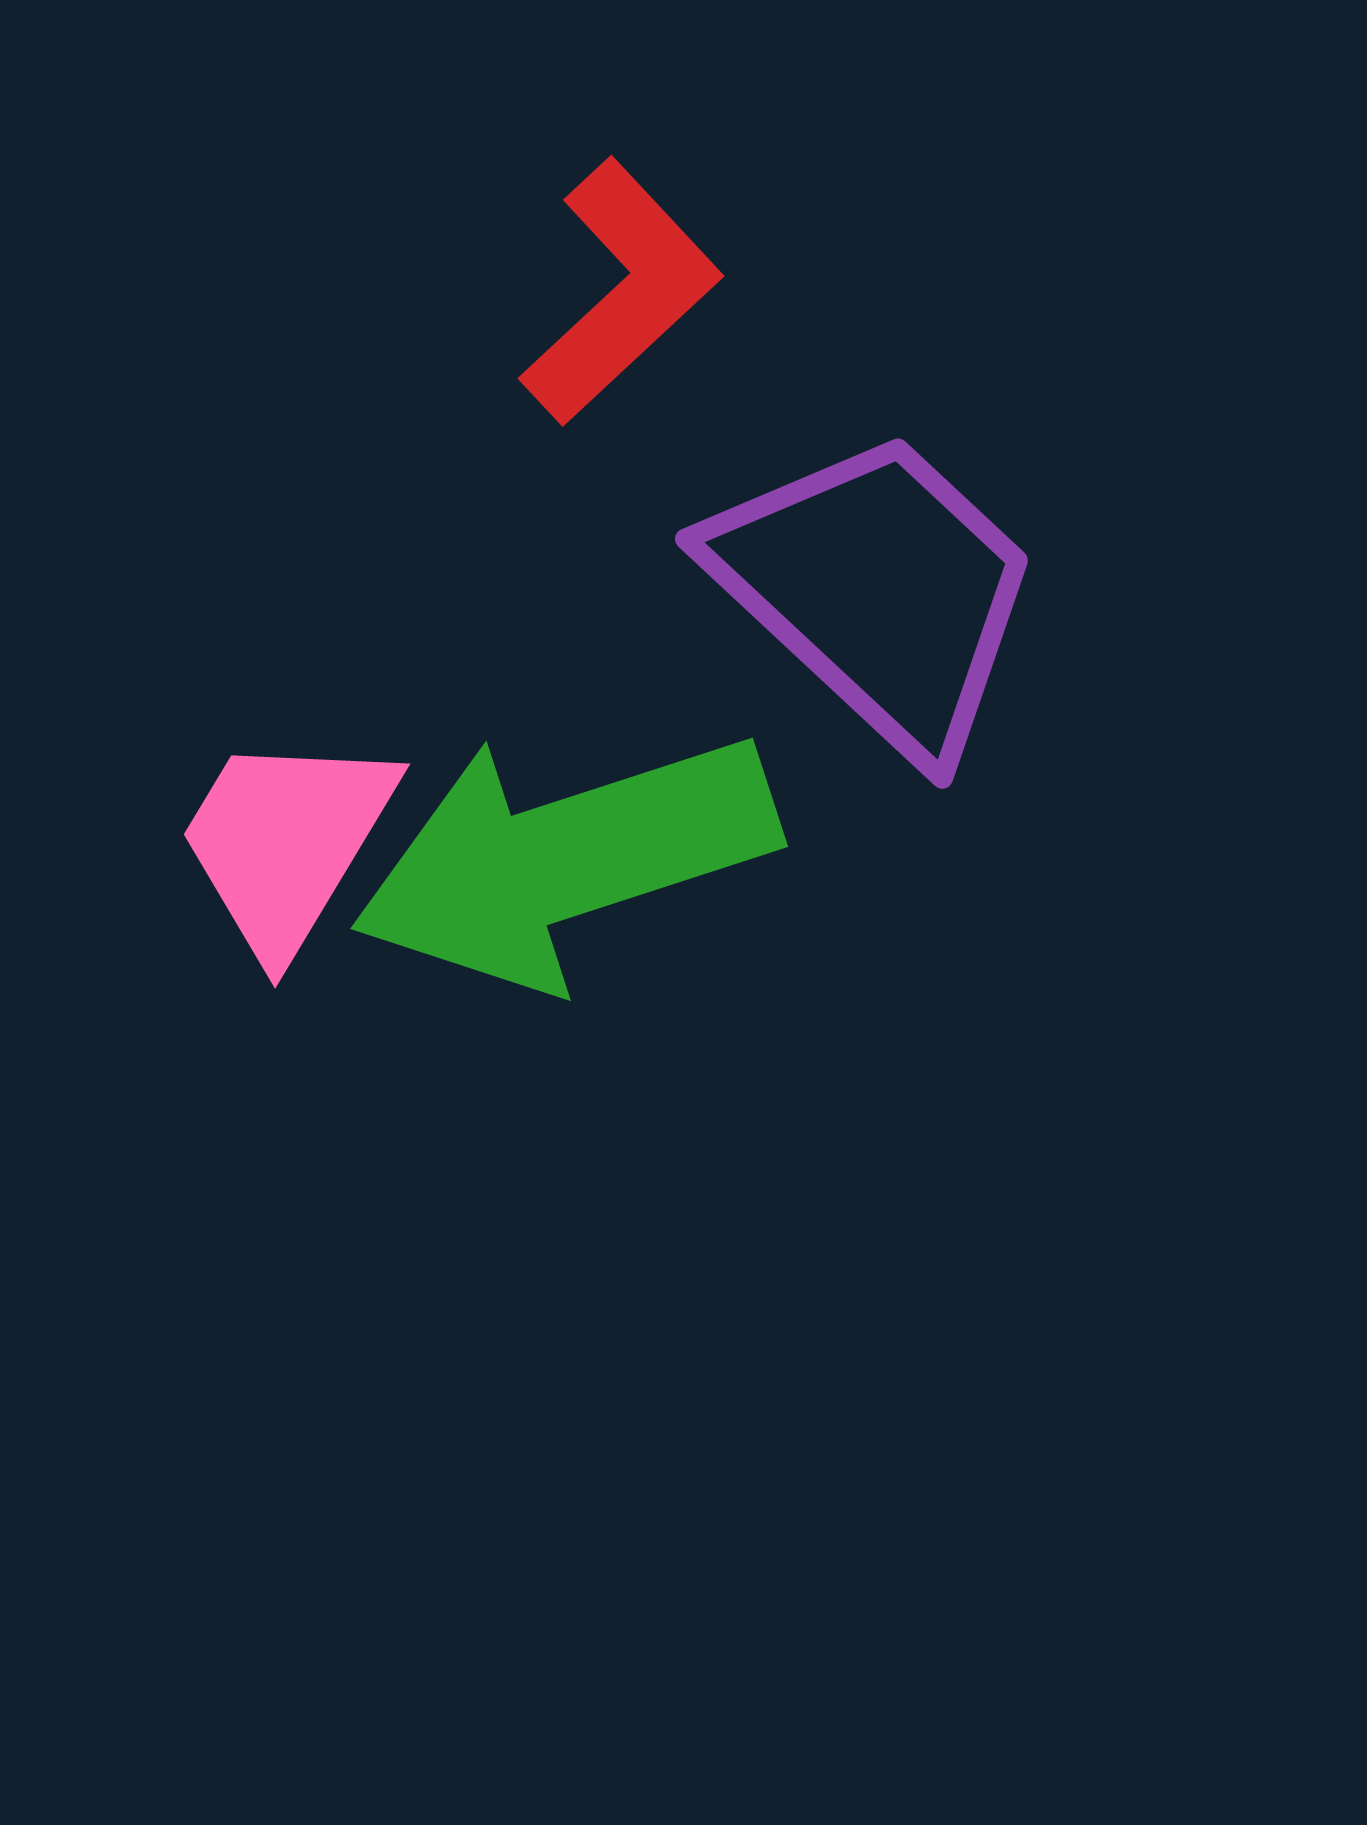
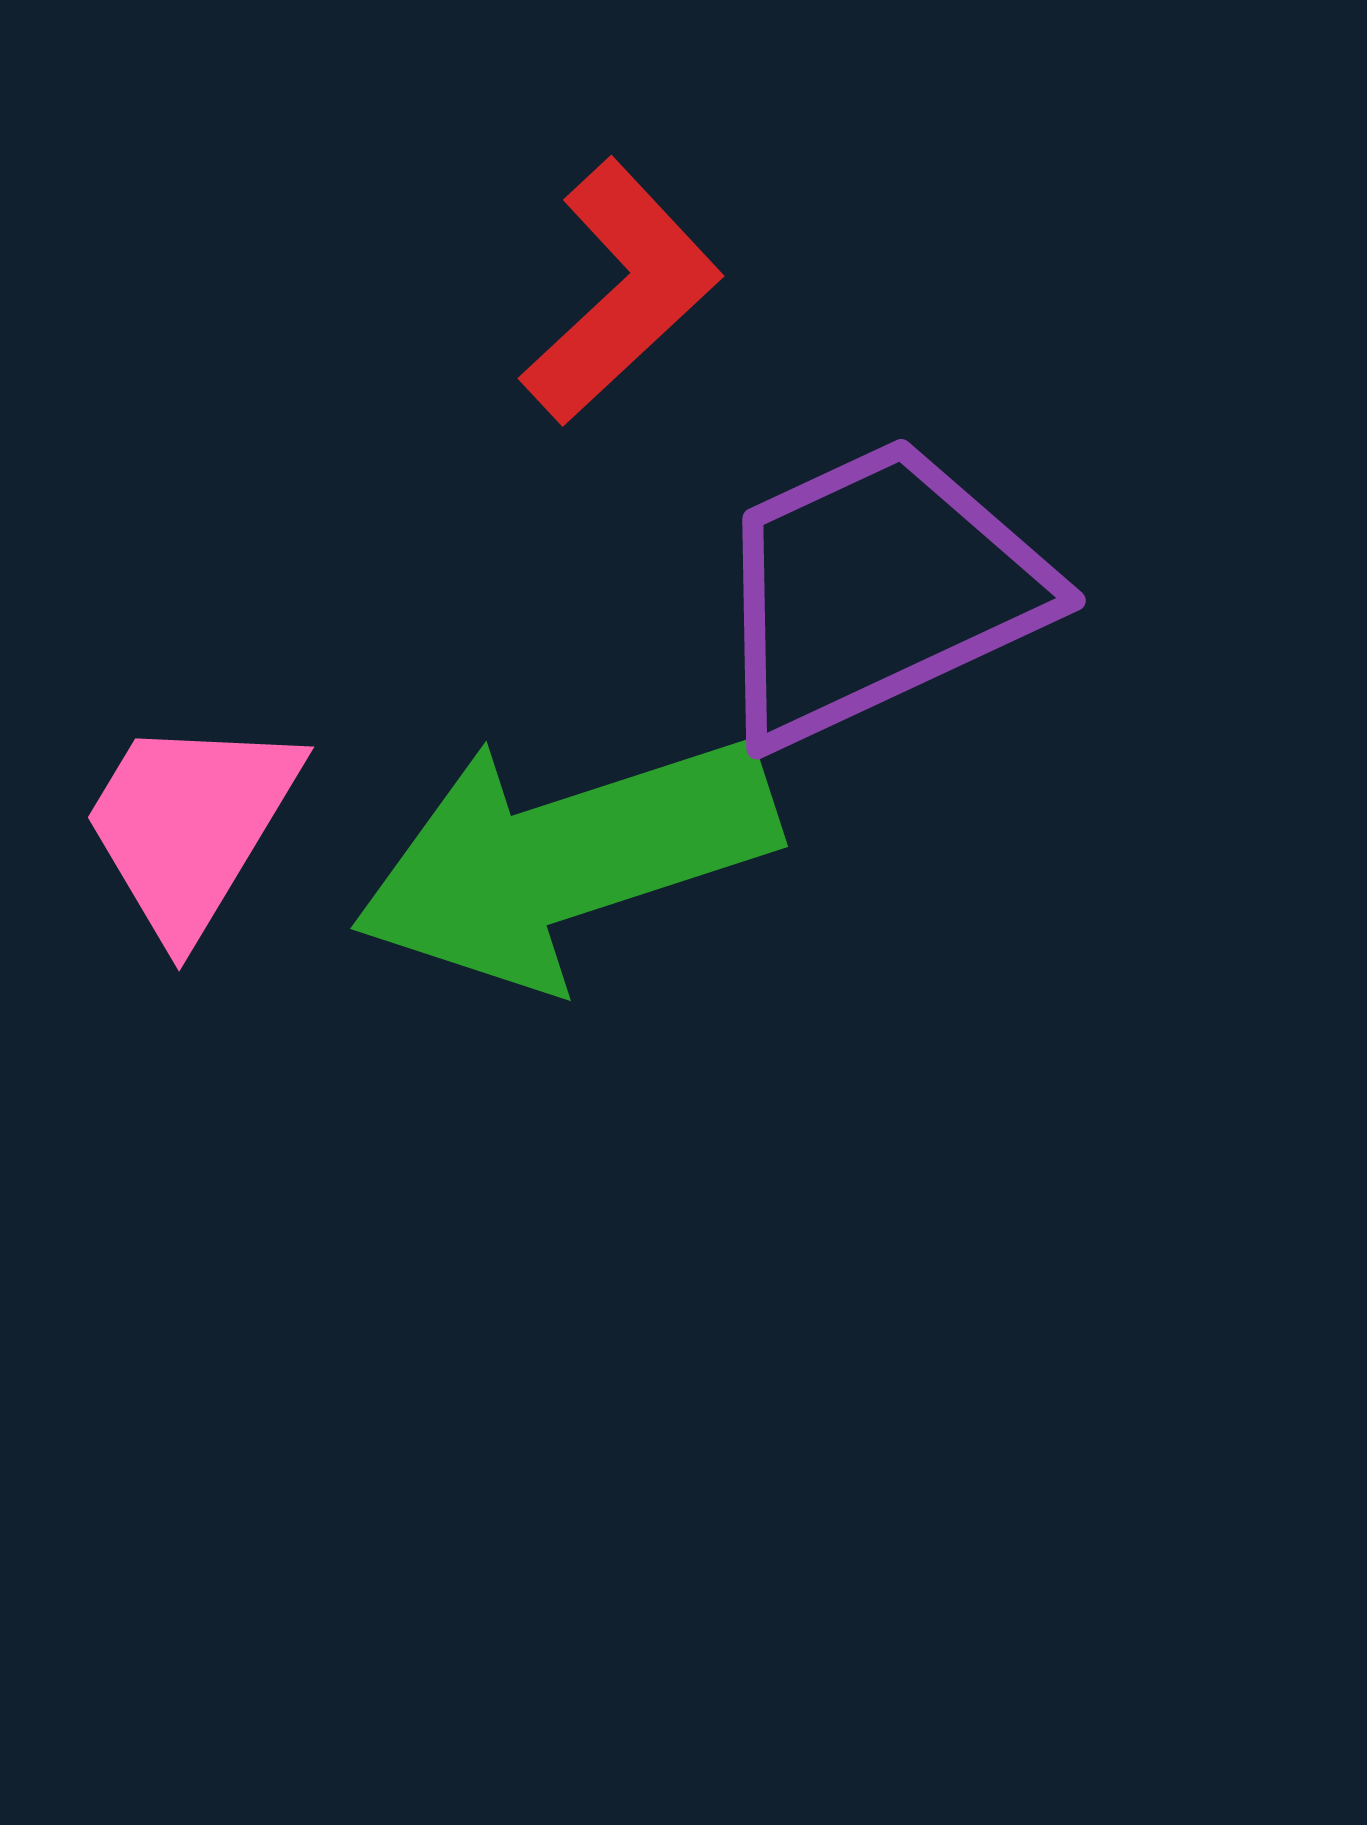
purple trapezoid: rotated 68 degrees counterclockwise
pink trapezoid: moved 96 px left, 17 px up
